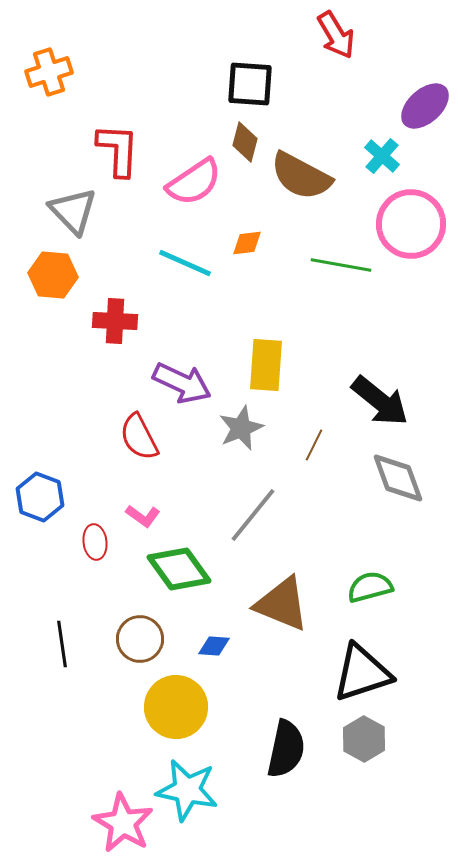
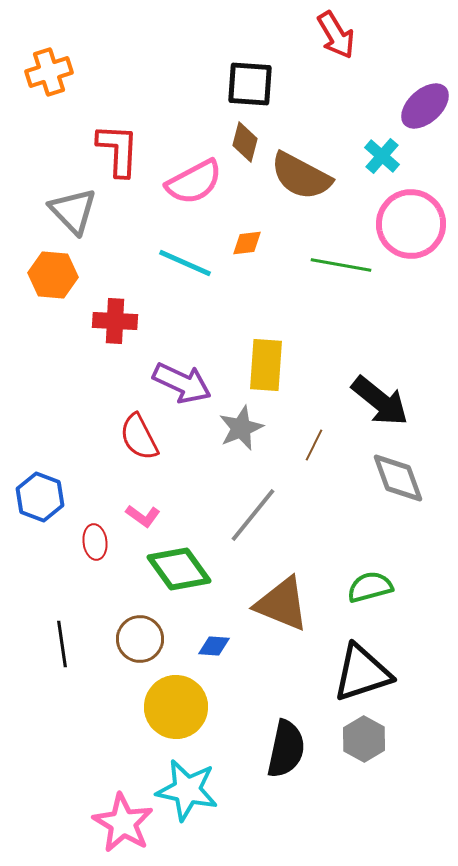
pink semicircle: rotated 6 degrees clockwise
